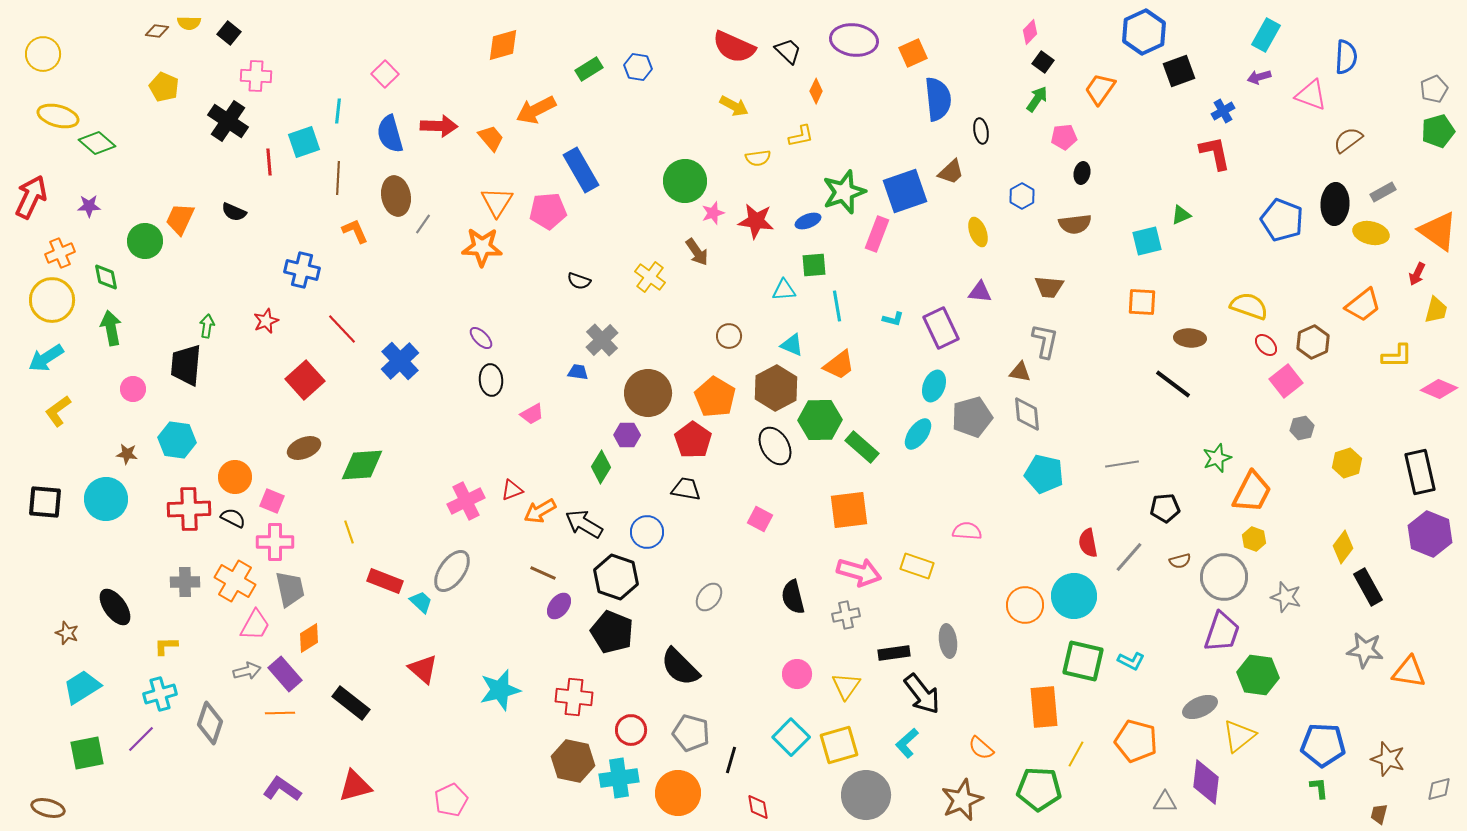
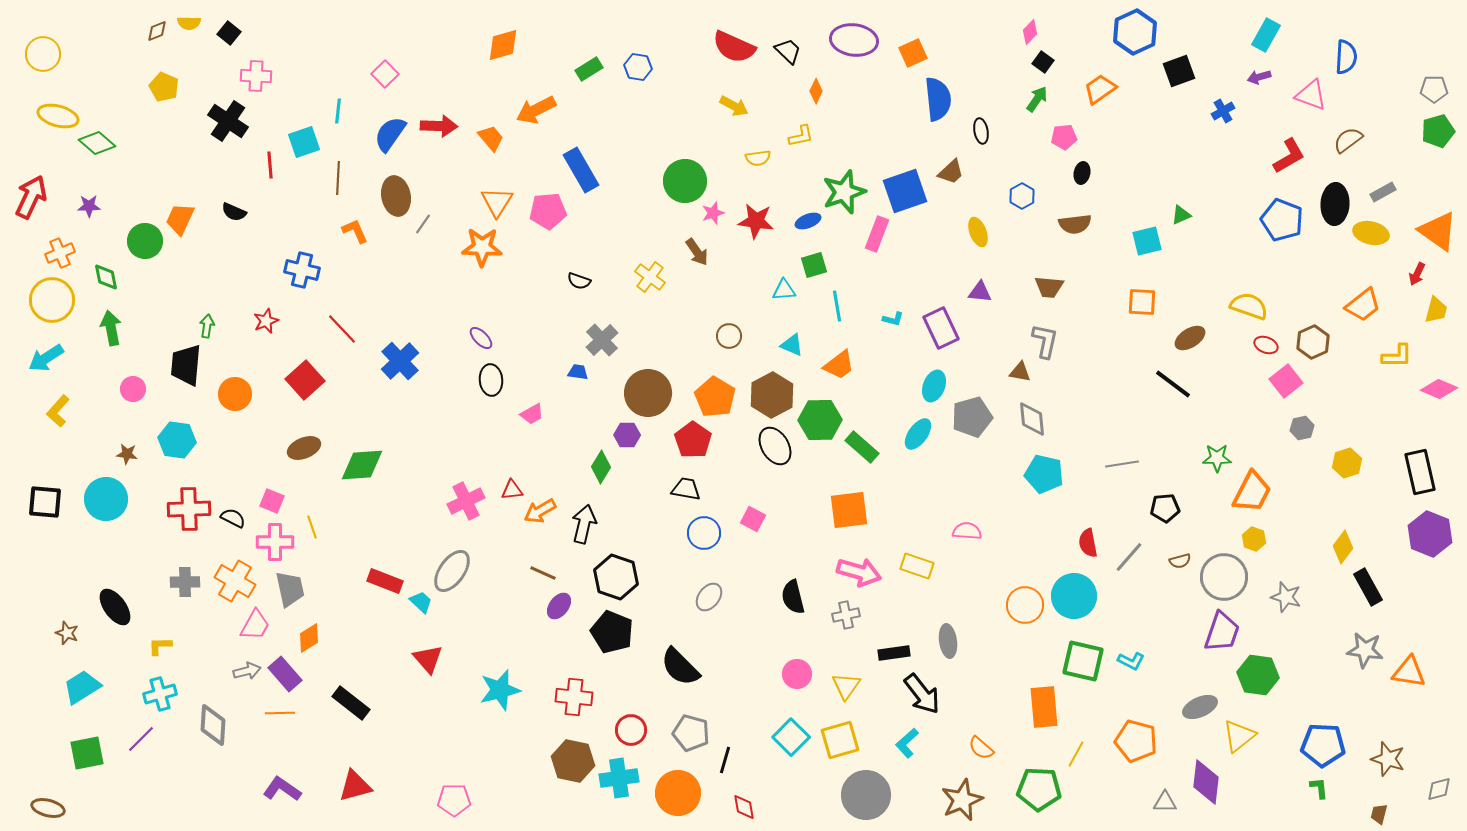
brown diamond at (157, 31): rotated 30 degrees counterclockwise
blue hexagon at (1144, 32): moved 9 px left
orange trapezoid at (1100, 89): rotated 20 degrees clockwise
gray pentagon at (1434, 89): rotated 24 degrees clockwise
blue semicircle at (390, 134): rotated 51 degrees clockwise
red L-shape at (1215, 153): moved 74 px right, 3 px down; rotated 72 degrees clockwise
red line at (269, 162): moved 1 px right, 3 px down
green square at (814, 265): rotated 12 degrees counterclockwise
brown ellipse at (1190, 338): rotated 36 degrees counterclockwise
red ellipse at (1266, 345): rotated 25 degrees counterclockwise
brown hexagon at (776, 388): moved 4 px left, 7 px down
yellow L-shape at (58, 411): rotated 12 degrees counterclockwise
gray diamond at (1027, 414): moved 5 px right, 5 px down
green star at (1217, 458): rotated 20 degrees clockwise
orange circle at (235, 477): moved 83 px up
red triangle at (512, 490): rotated 15 degrees clockwise
pink square at (760, 519): moved 7 px left
black arrow at (584, 524): rotated 72 degrees clockwise
yellow line at (349, 532): moved 37 px left, 5 px up
blue circle at (647, 532): moved 57 px right, 1 px down
yellow L-shape at (166, 646): moved 6 px left
red triangle at (423, 669): moved 5 px right, 10 px up; rotated 8 degrees clockwise
gray diamond at (210, 723): moved 3 px right, 2 px down; rotated 15 degrees counterclockwise
yellow square at (839, 745): moved 1 px right, 5 px up
black line at (731, 760): moved 6 px left
pink pentagon at (451, 800): moved 3 px right; rotated 24 degrees clockwise
red diamond at (758, 807): moved 14 px left
